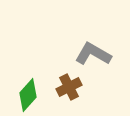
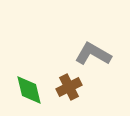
green diamond: moved 1 px right, 5 px up; rotated 56 degrees counterclockwise
